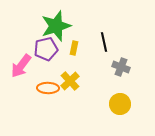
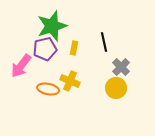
green star: moved 4 px left
purple pentagon: moved 1 px left
gray cross: rotated 24 degrees clockwise
yellow cross: rotated 24 degrees counterclockwise
orange ellipse: moved 1 px down; rotated 10 degrees clockwise
yellow circle: moved 4 px left, 16 px up
